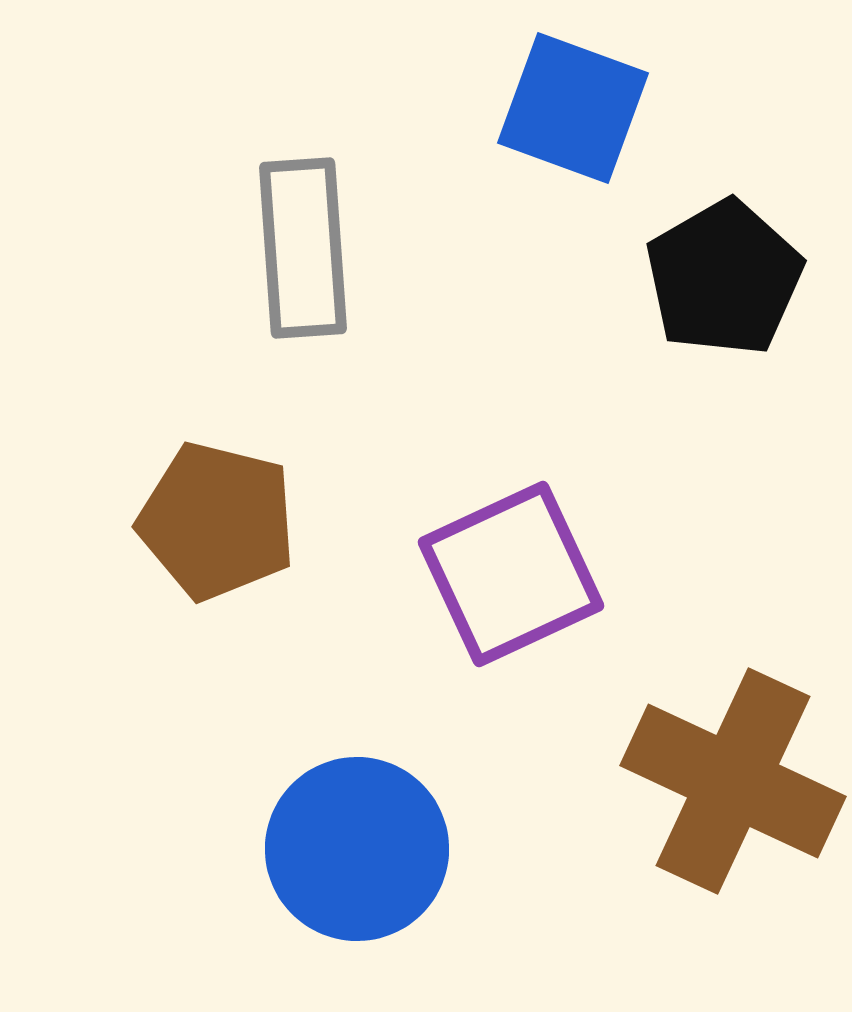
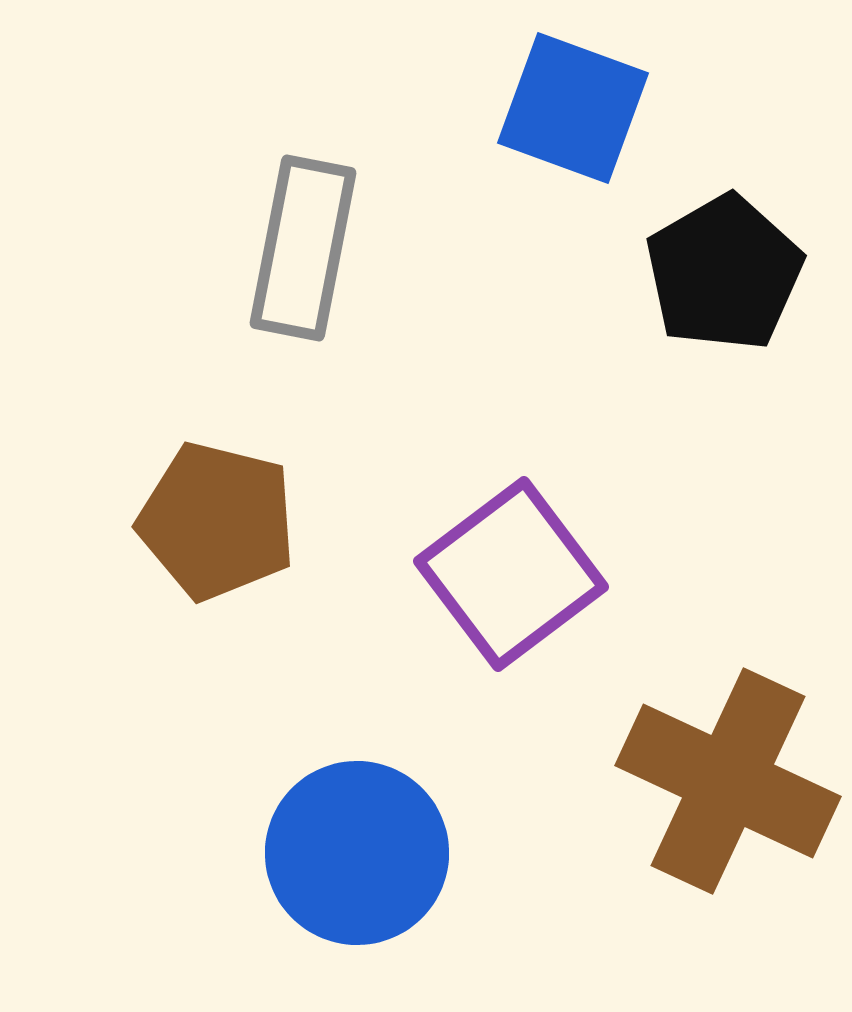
gray rectangle: rotated 15 degrees clockwise
black pentagon: moved 5 px up
purple square: rotated 12 degrees counterclockwise
brown cross: moved 5 px left
blue circle: moved 4 px down
